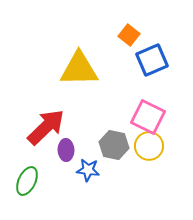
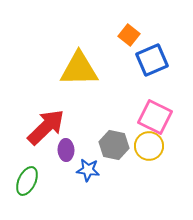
pink square: moved 7 px right
